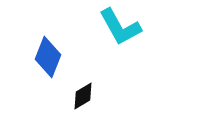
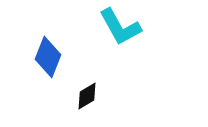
black diamond: moved 4 px right
